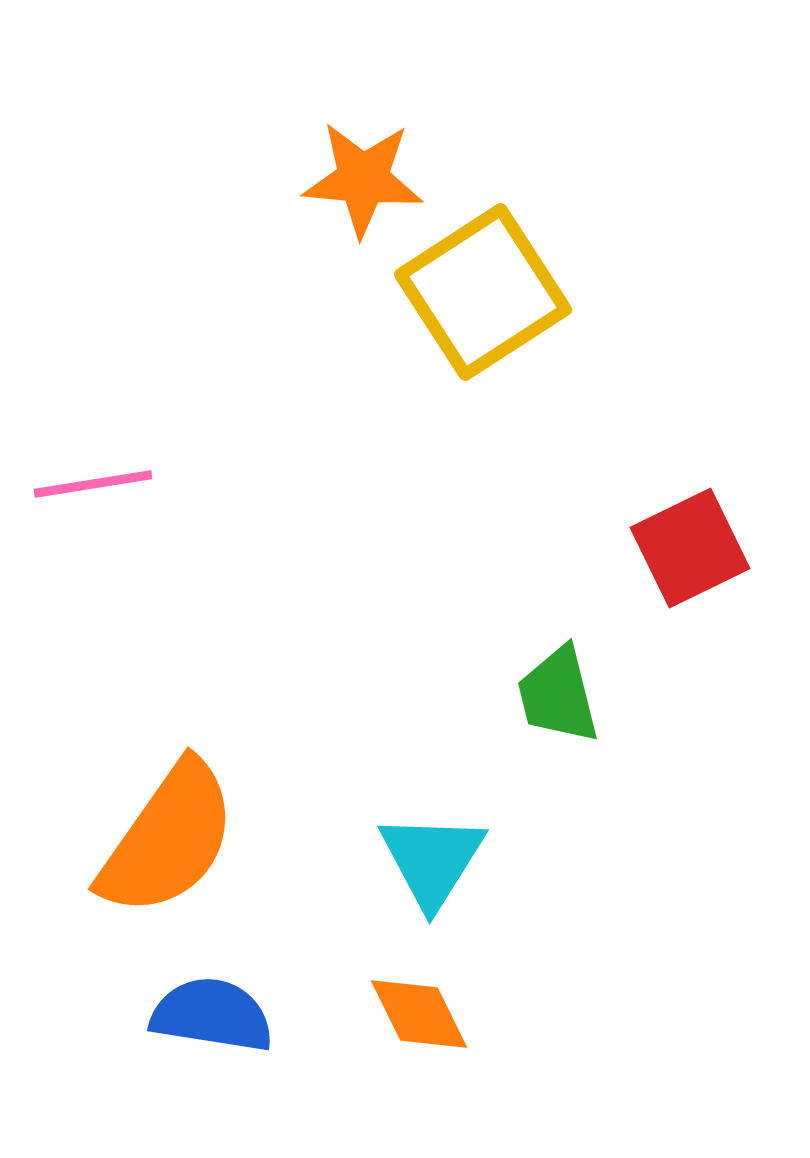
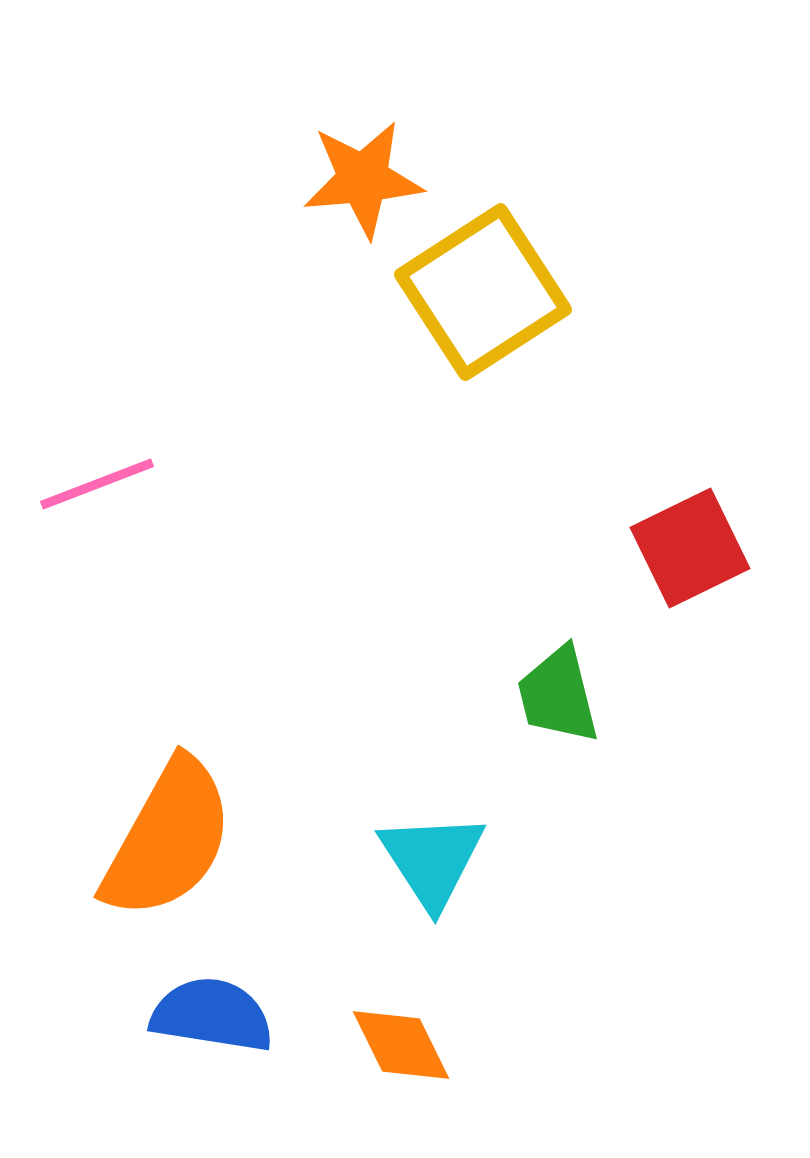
orange star: rotated 10 degrees counterclockwise
pink line: moved 4 px right; rotated 12 degrees counterclockwise
orange semicircle: rotated 6 degrees counterclockwise
cyan triangle: rotated 5 degrees counterclockwise
orange diamond: moved 18 px left, 31 px down
